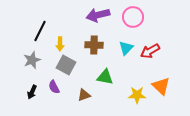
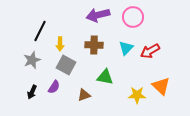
purple semicircle: rotated 120 degrees counterclockwise
